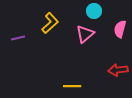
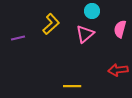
cyan circle: moved 2 px left
yellow L-shape: moved 1 px right, 1 px down
